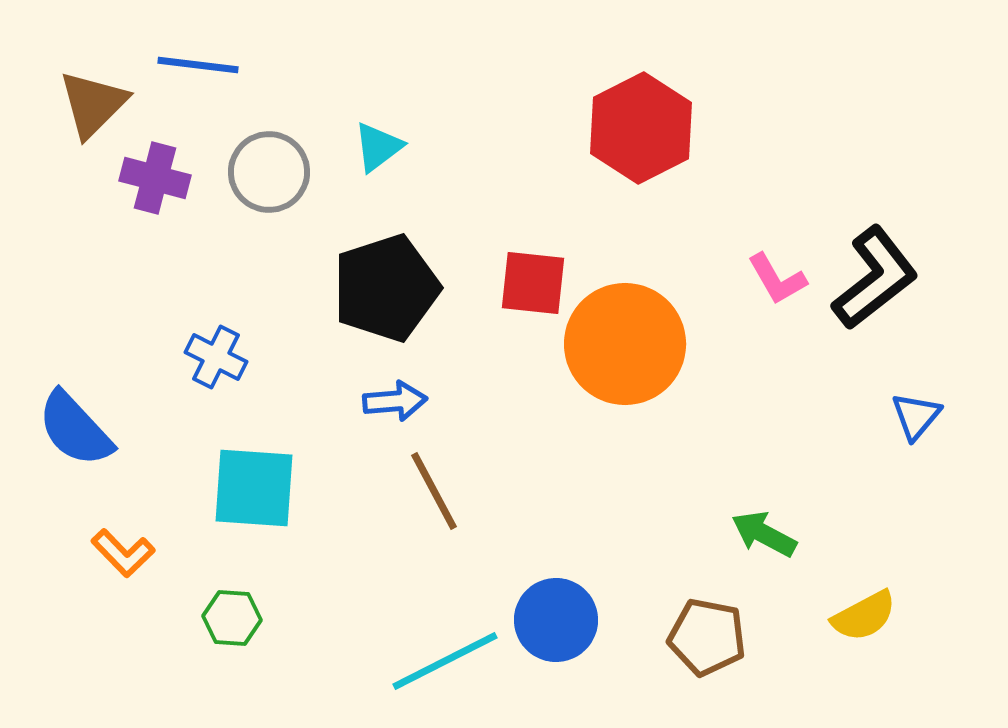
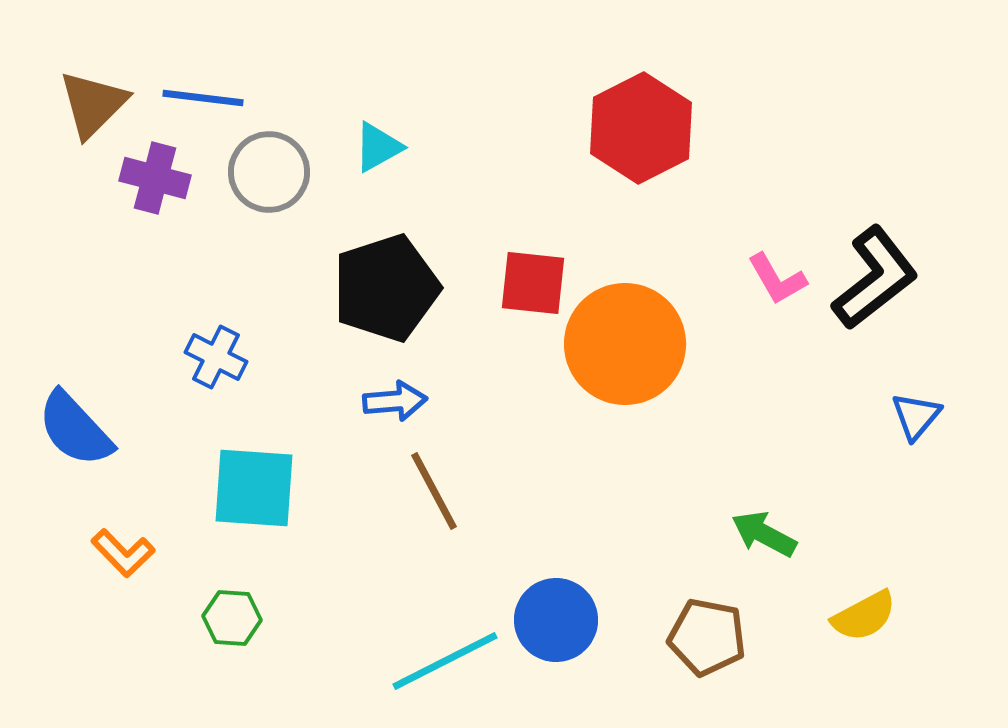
blue line: moved 5 px right, 33 px down
cyan triangle: rotated 8 degrees clockwise
